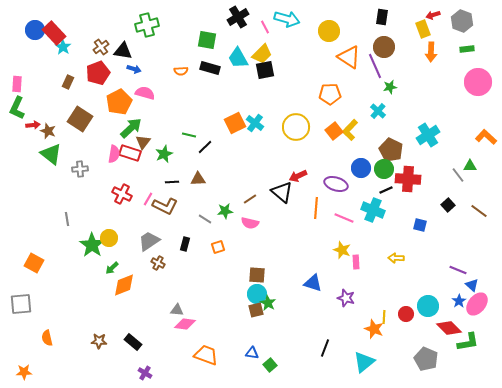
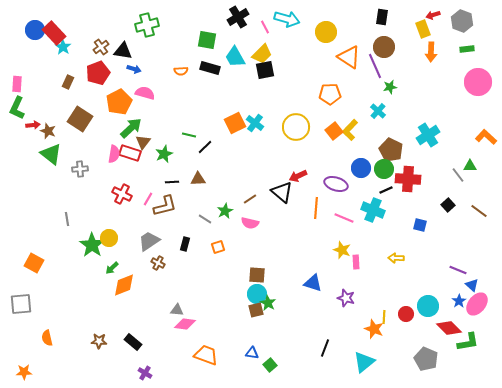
yellow circle at (329, 31): moved 3 px left, 1 px down
cyan trapezoid at (238, 58): moved 3 px left, 1 px up
brown L-shape at (165, 206): rotated 40 degrees counterclockwise
green star at (225, 211): rotated 21 degrees counterclockwise
